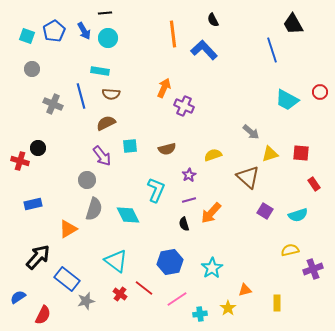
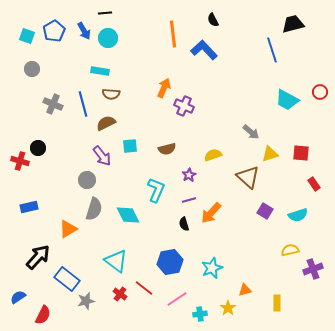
black trapezoid at (293, 24): rotated 105 degrees clockwise
blue line at (81, 96): moved 2 px right, 8 px down
blue rectangle at (33, 204): moved 4 px left, 3 px down
cyan star at (212, 268): rotated 10 degrees clockwise
